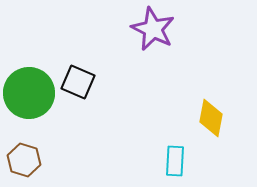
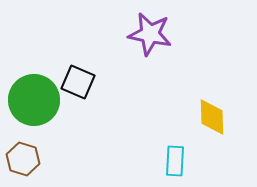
purple star: moved 3 px left, 5 px down; rotated 15 degrees counterclockwise
green circle: moved 5 px right, 7 px down
yellow diamond: moved 1 px right, 1 px up; rotated 12 degrees counterclockwise
brown hexagon: moved 1 px left, 1 px up
